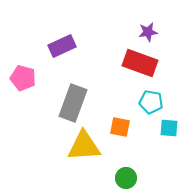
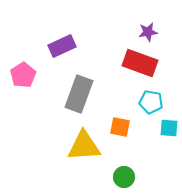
pink pentagon: moved 3 px up; rotated 25 degrees clockwise
gray rectangle: moved 6 px right, 9 px up
green circle: moved 2 px left, 1 px up
